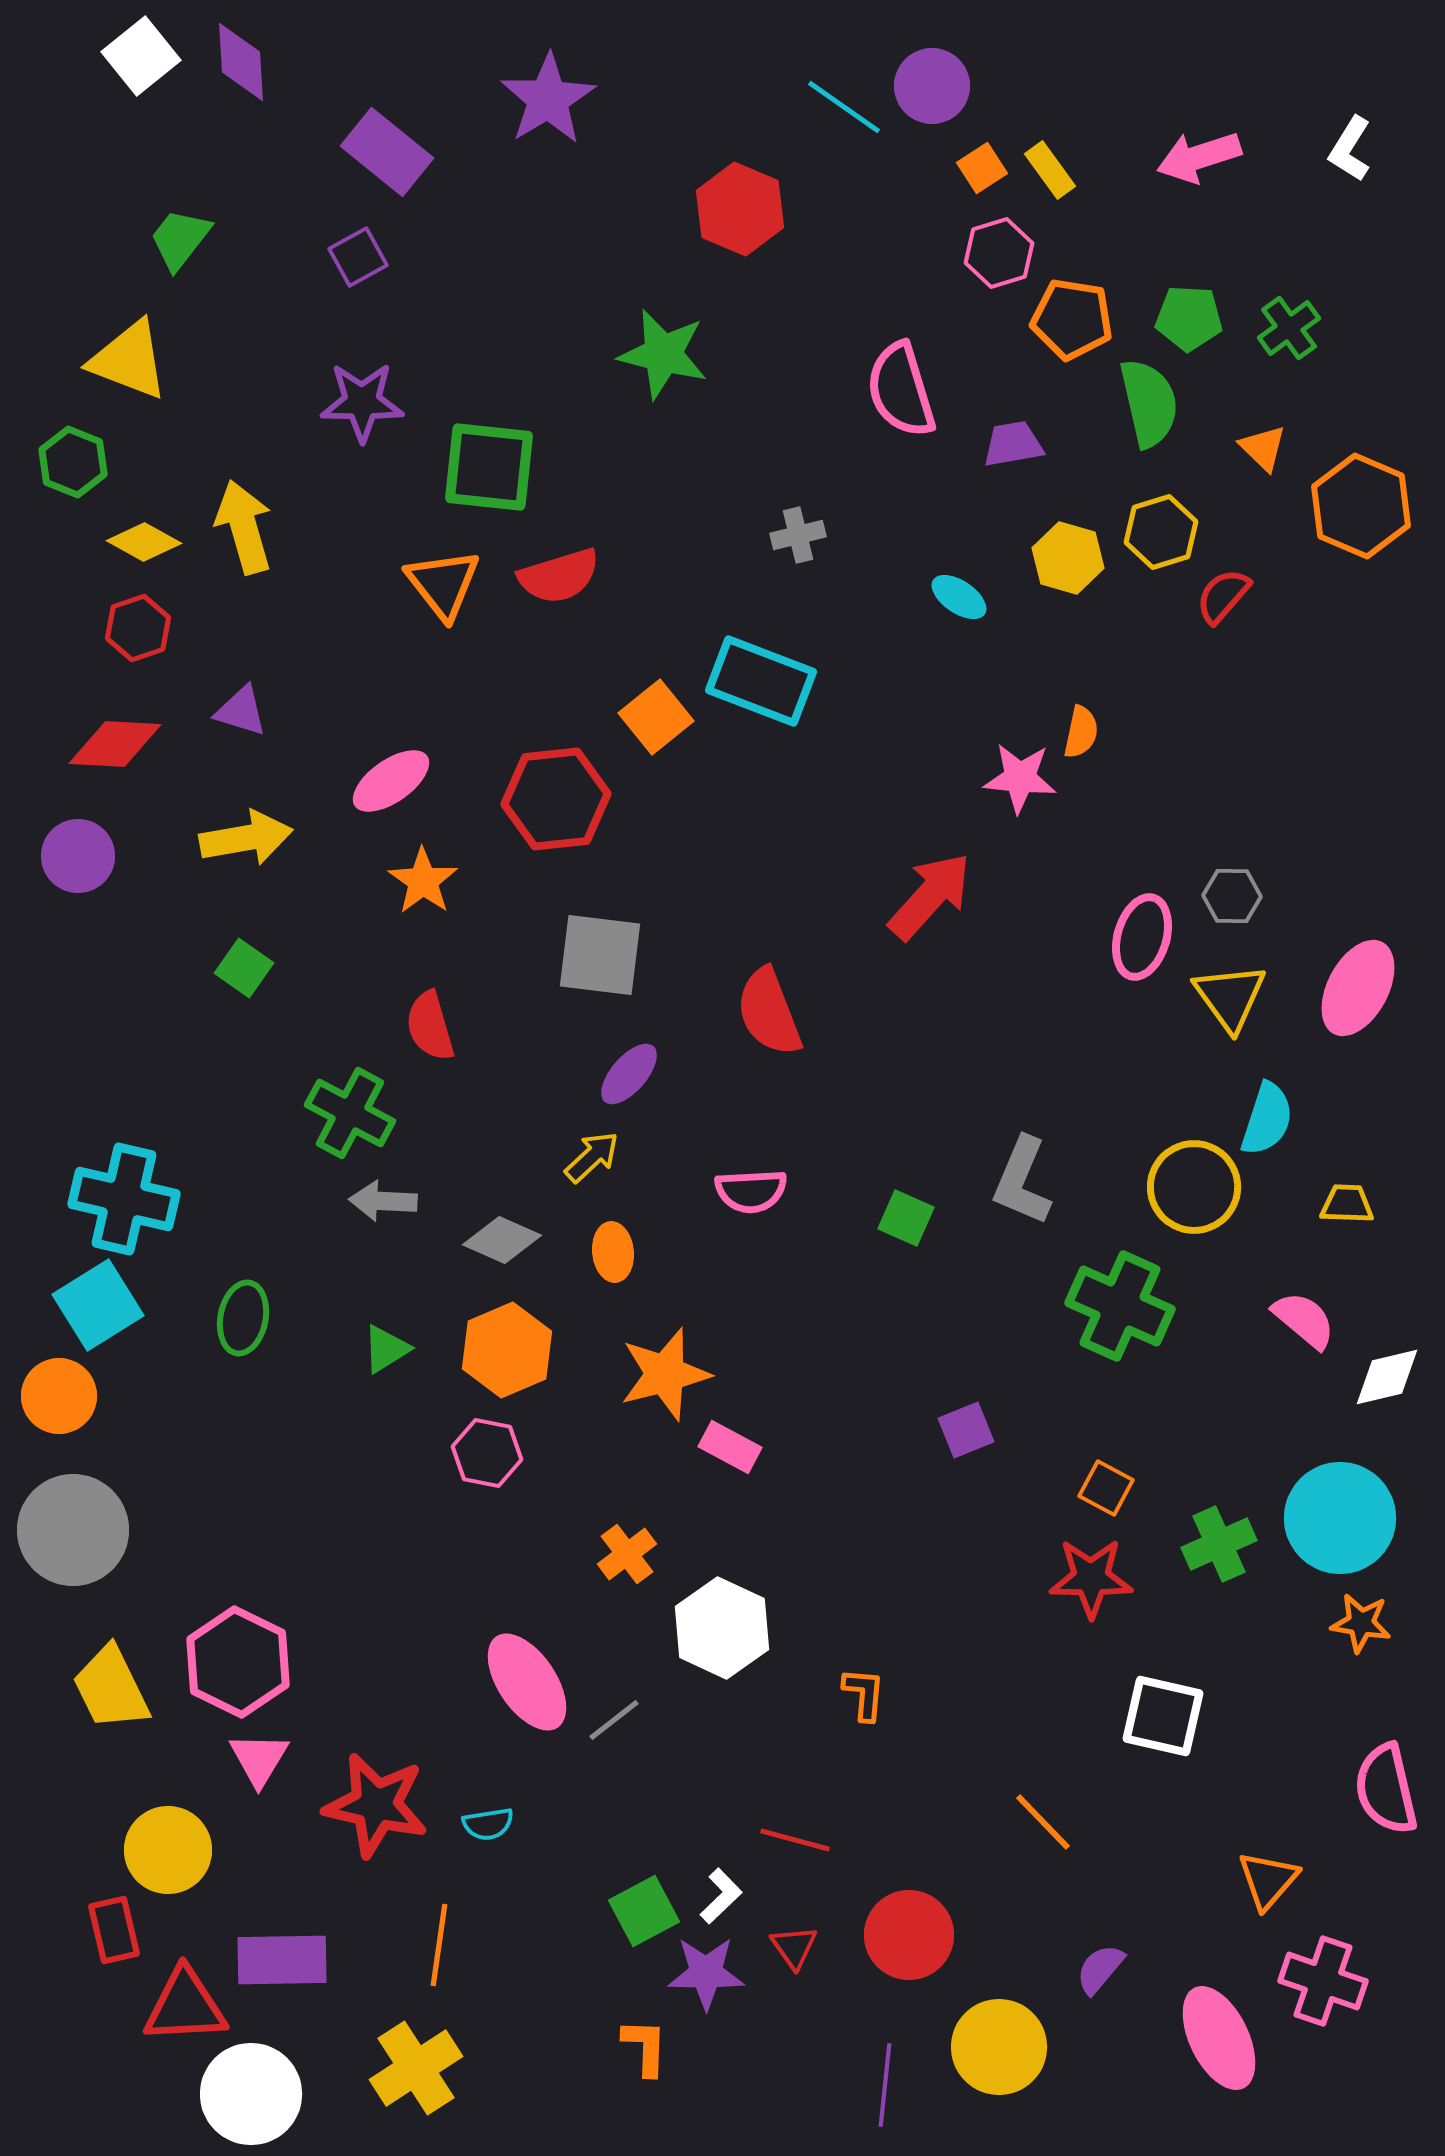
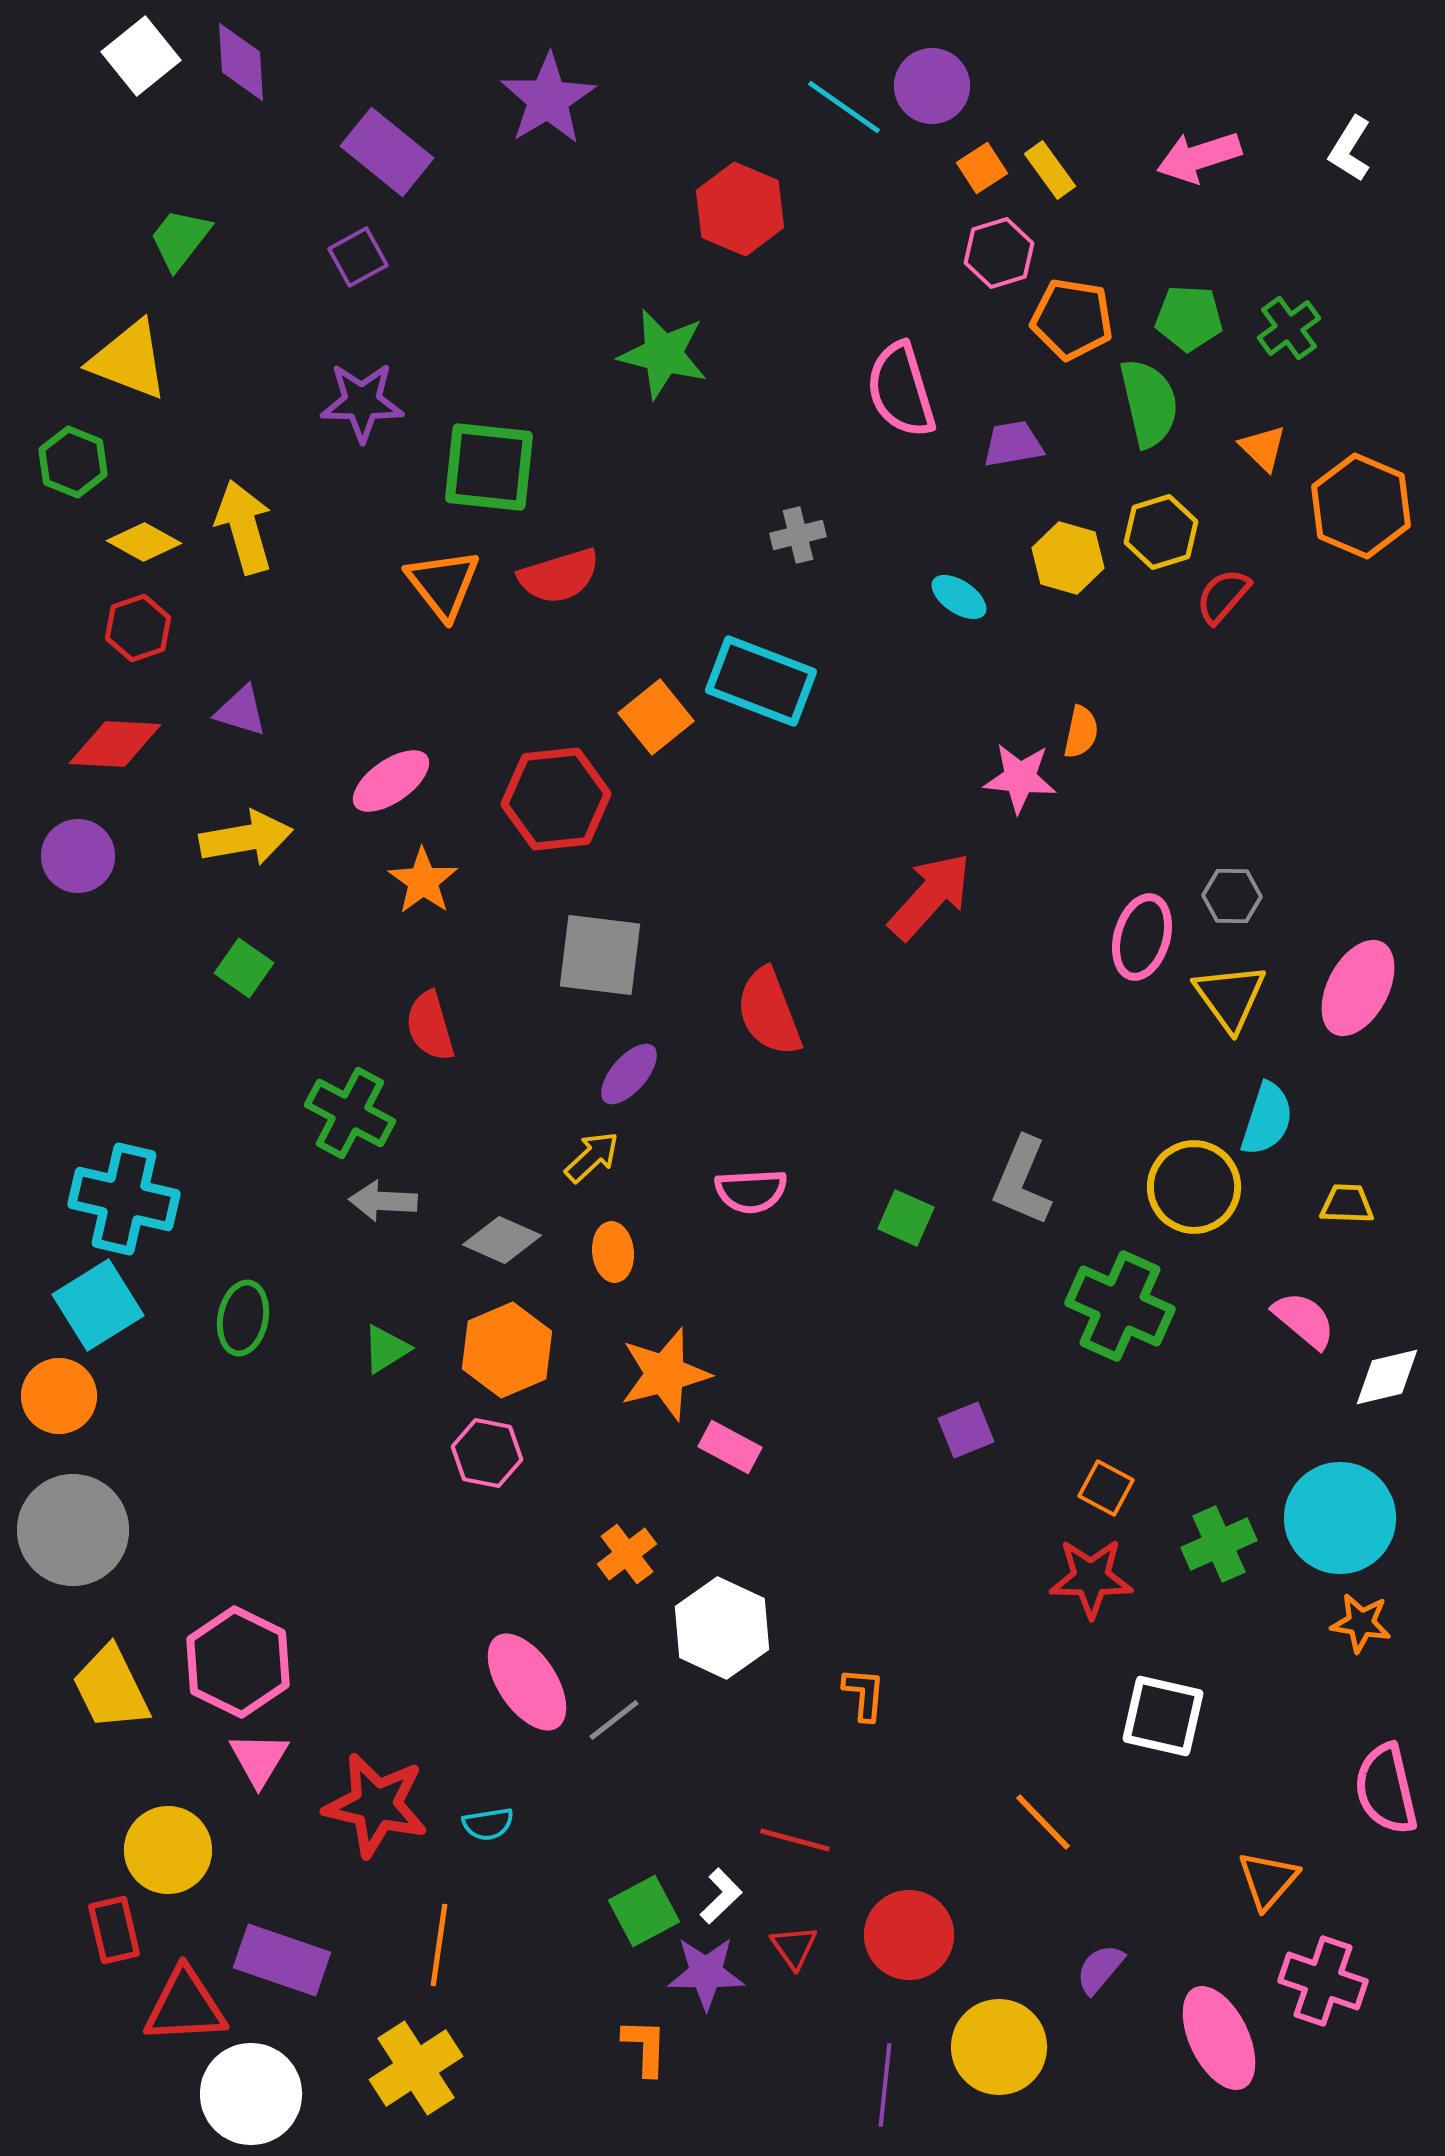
purple rectangle at (282, 1960): rotated 20 degrees clockwise
